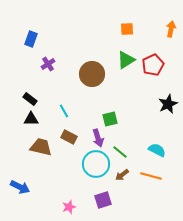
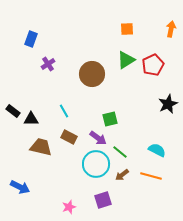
black rectangle: moved 17 px left, 12 px down
purple arrow: rotated 36 degrees counterclockwise
